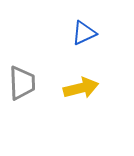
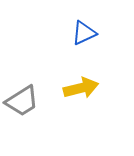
gray trapezoid: moved 18 px down; rotated 60 degrees clockwise
